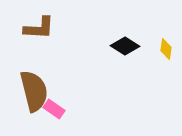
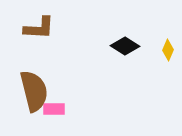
yellow diamond: moved 2 px right, 1 px down; rotated 15 degrees clockwise
pink rectangle: rotated 35 degrees counterclockwise
